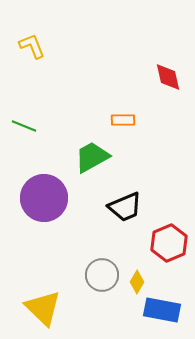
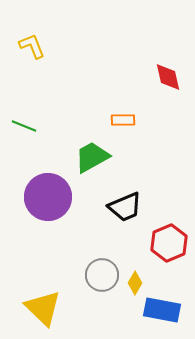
purple circle: moved 4 px right, 1 px up
yellow diamond: moved 2 px left, 1 px down
